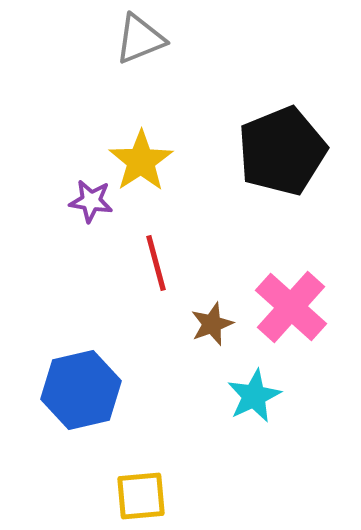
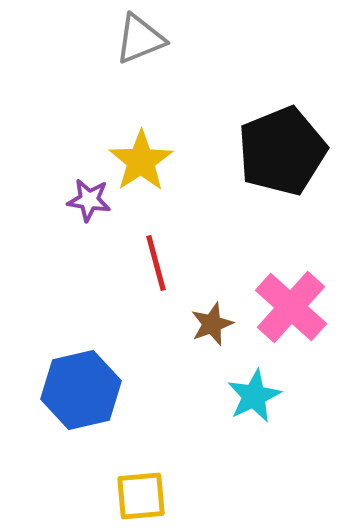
purple star: moved 2 px left, 1 px up
